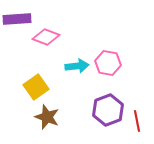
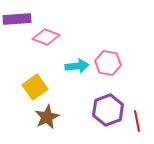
yellow square: moved 1 px left
brown star: rotated 25 degrees clockwise
